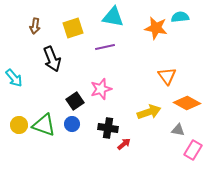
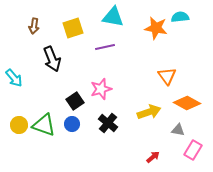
brown arrow: moved 1 px left
black cross: moved 5 px up; rotated 30 degrees clockwise
red arrow: moved 29 px right, 13 px down
